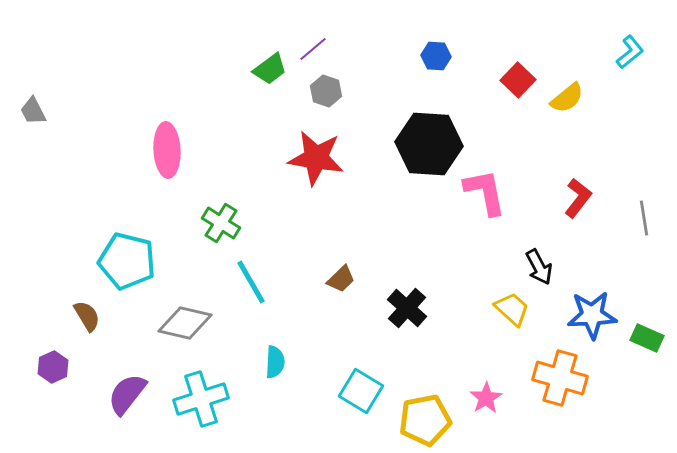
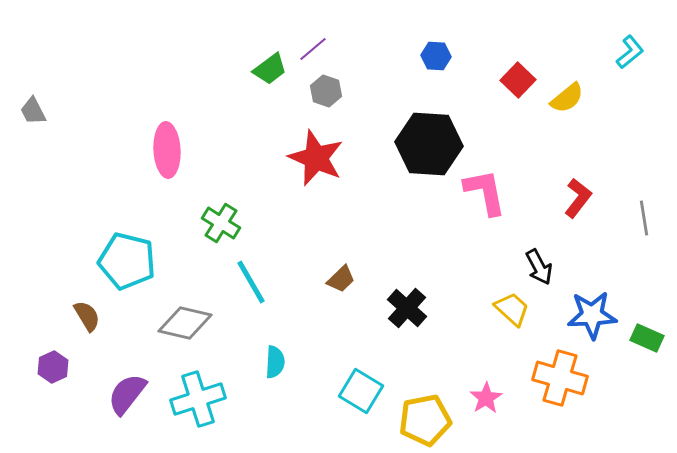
red star: rotated 14 degrees clockwise
cyan cross: moved 3 px left
